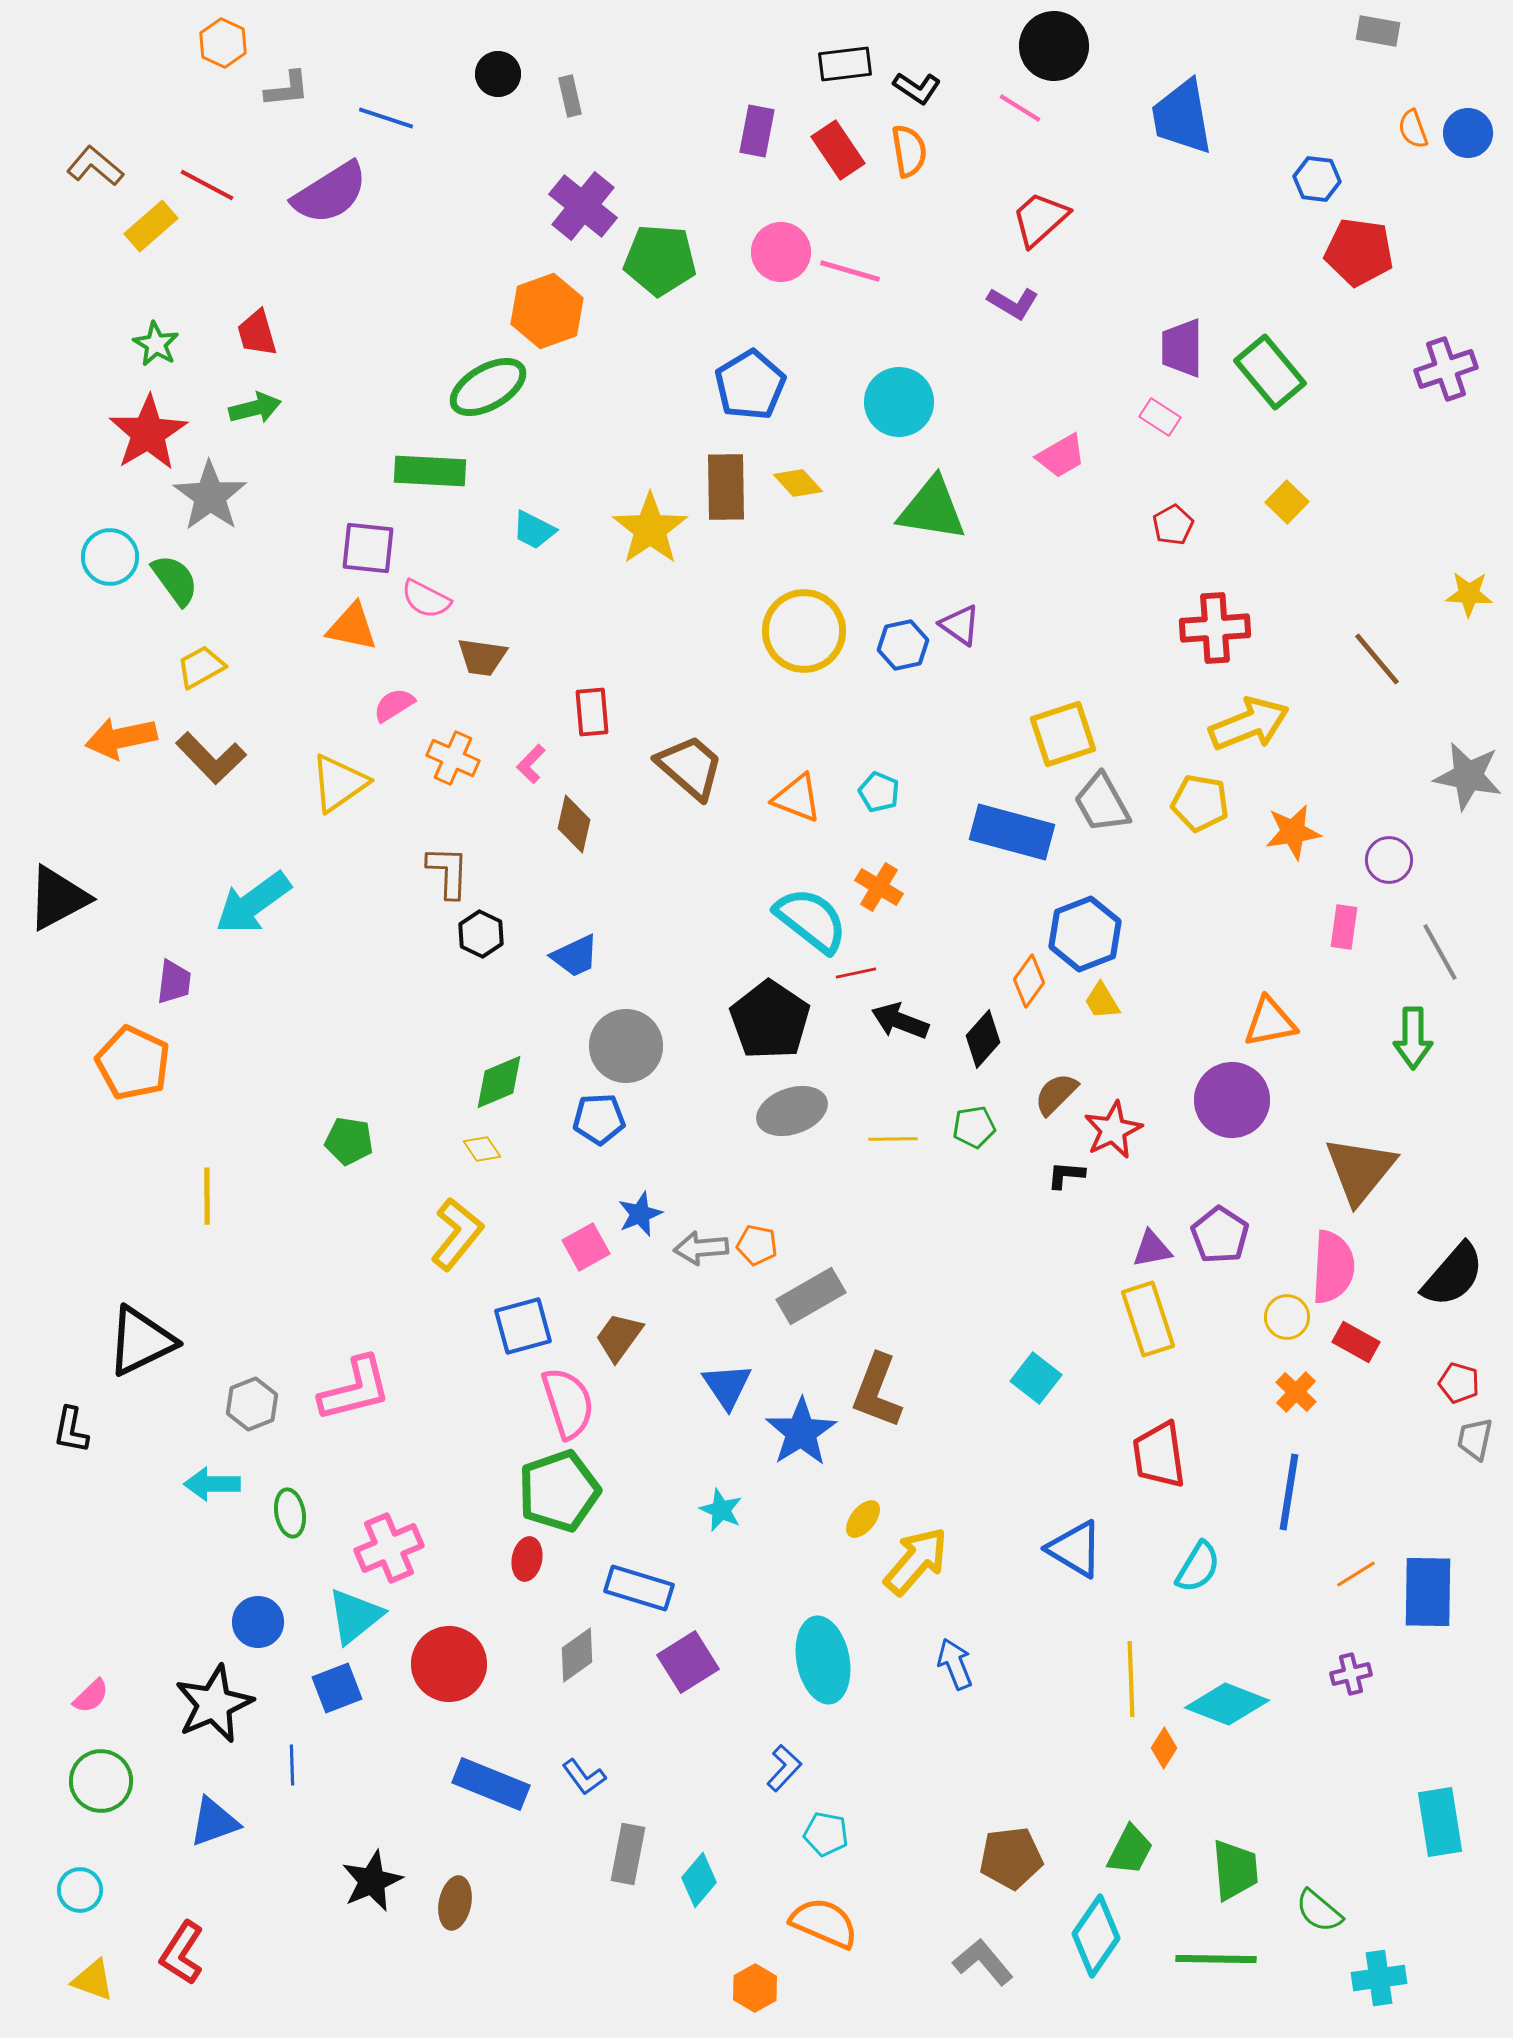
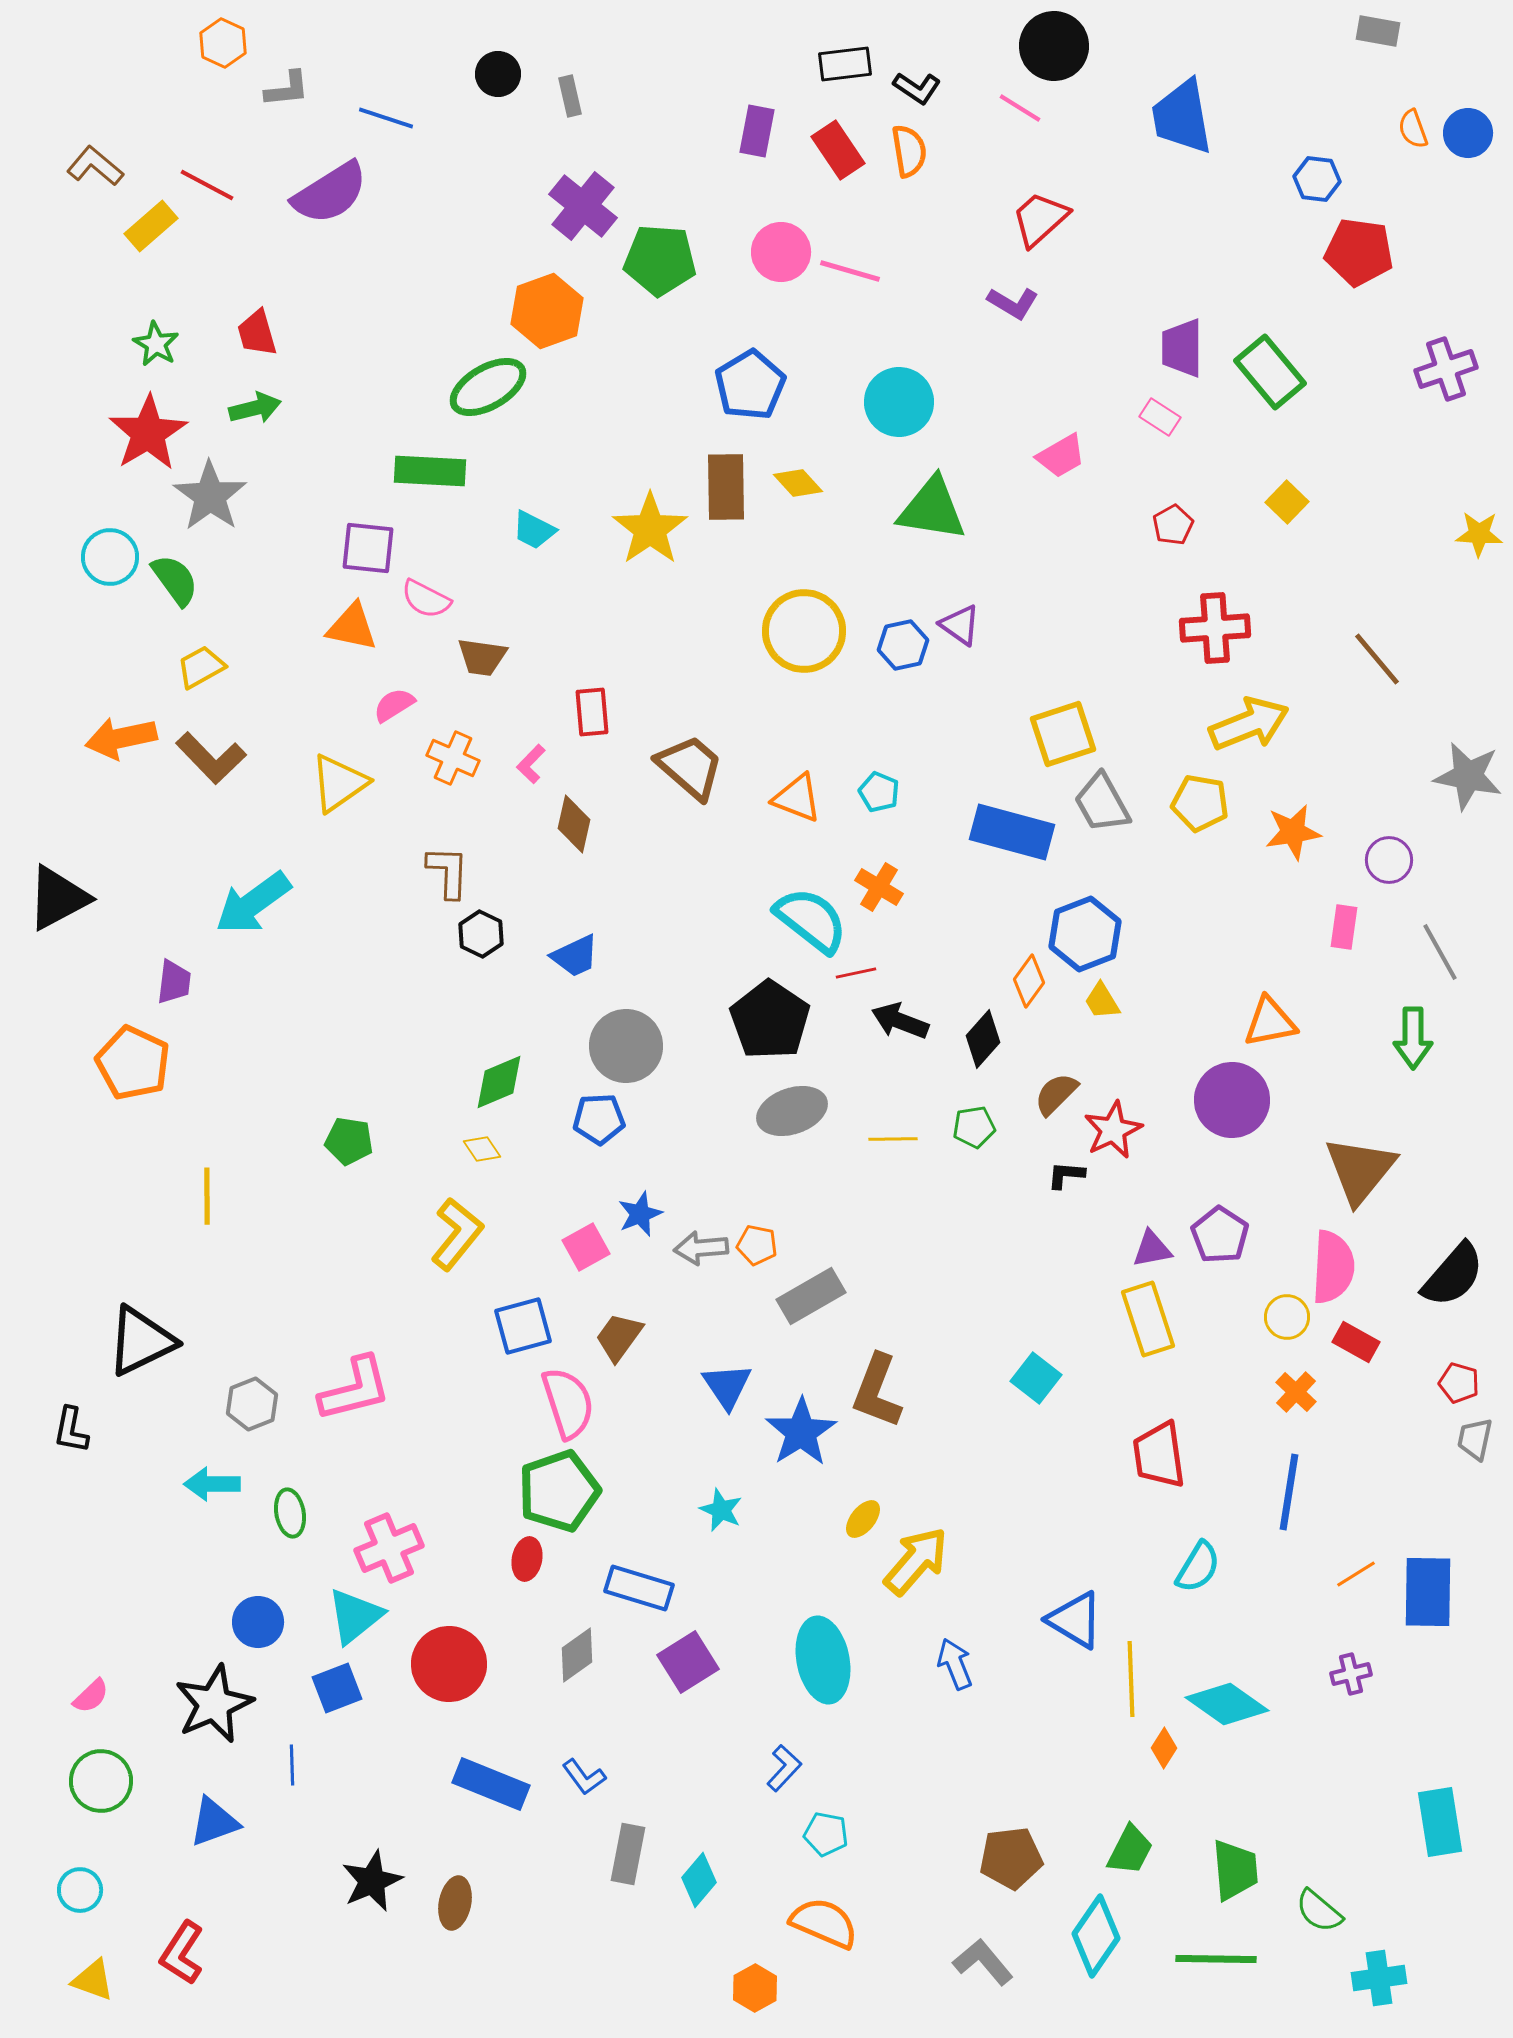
yellow star at (1469, 594): moved 10 px right, 60 px up
blue triangle at (1075, 1549): moved 71 px down
cyan diamond at (1227, 1704): rotated 14 degrees clockwise
